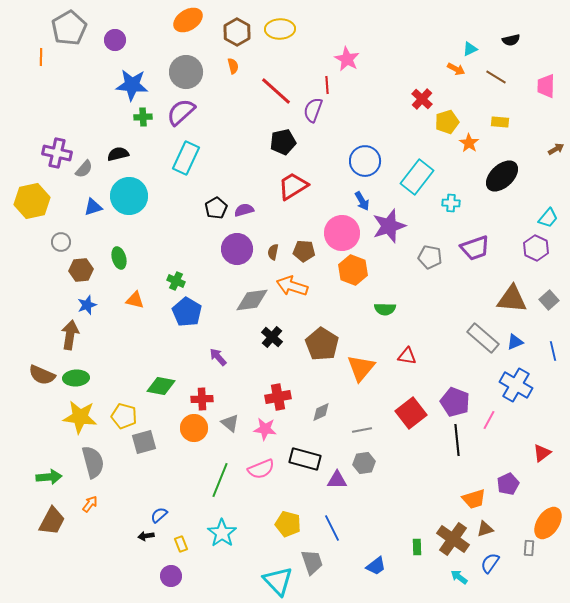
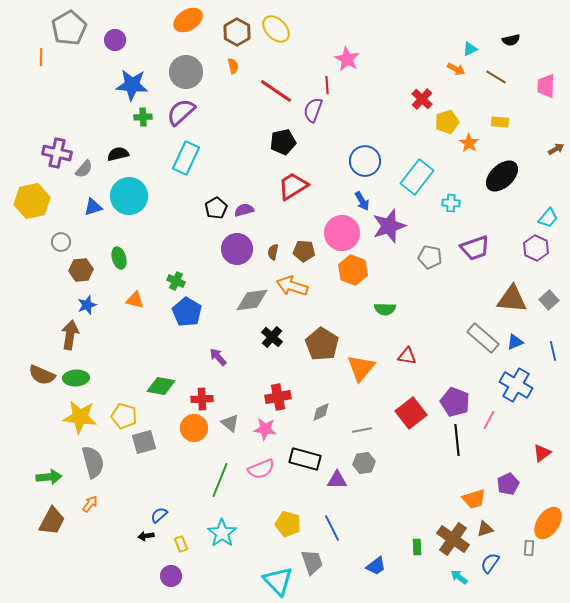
yellow ellipse at (280, 29): moved 4 px left; rotated 48 degrees clockwise
red line at (276, 91): rotated 8 degrees counterclockwise
